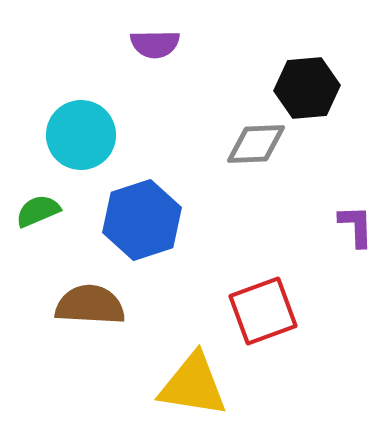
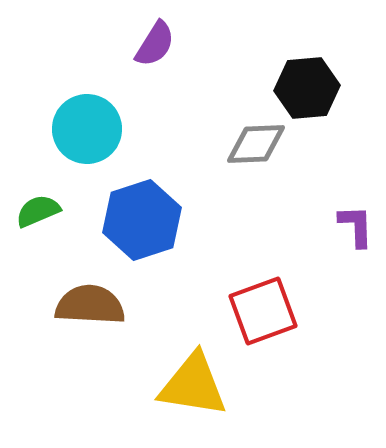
purple semicircle: rotated 57 degrees counterclockwise
cyan circle: moved 6 px right, 6 px up
